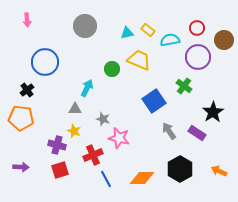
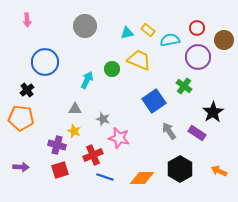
cyan arrow: moved 8 px up
blue line: moved 1 px left, 2 px up; rotated 42 degrees counterclockwise
